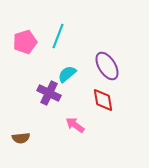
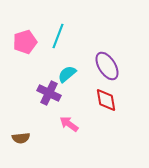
red diamond: moved 3 px right
pink arrow: moved 6 px left, 1 px up
